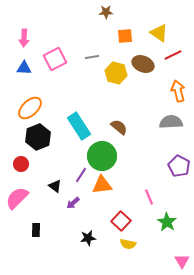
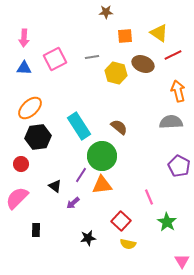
black hexagon: rotated 15 degrees clockwise
